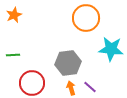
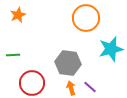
orange star: moved 4 px right
cyan star: rotated 20 degrees counterclockwise
gray hexagon: rotated 15 degrees clockwise
